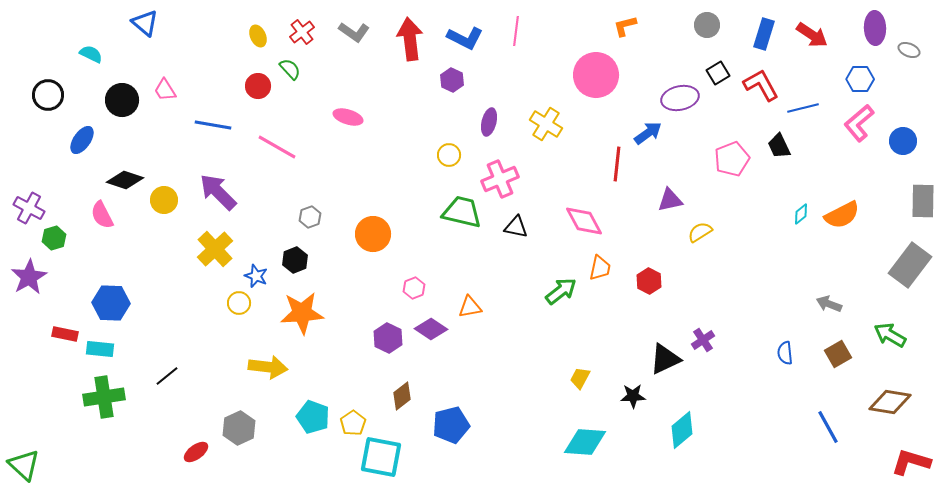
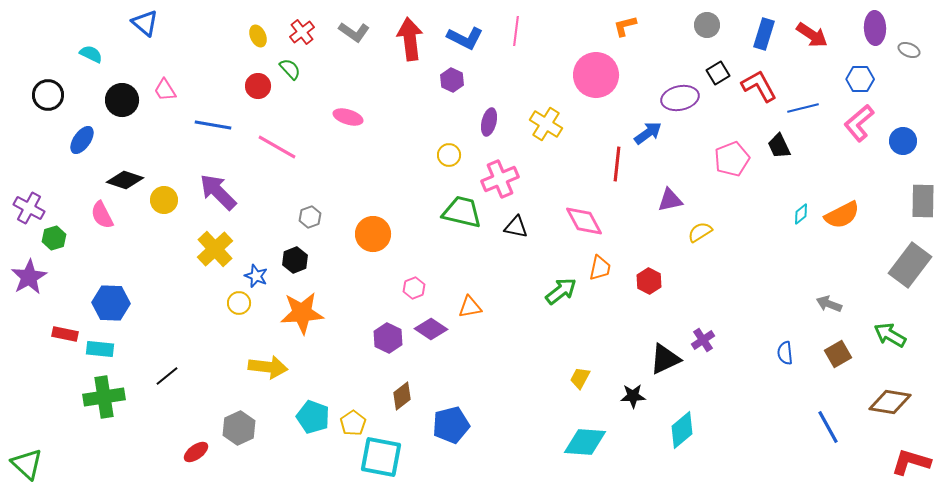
red L-shape at (761, 85): moved 2 px left, 1 px down
green triangle at (24, 465): moved 3 px right, 1 px up
